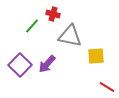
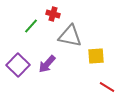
green line: moved 1 px left
purple square: moved 2 px left
